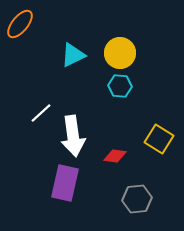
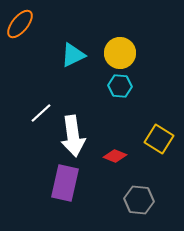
red diamond: rotated 15 degrees clockwise
gray hexagon: moved 2 px right, 1 px down; rotated 12 degrees clockwise
